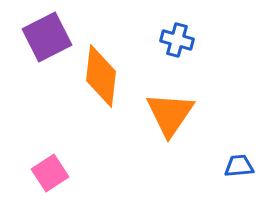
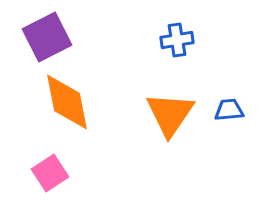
blue cross: rotated 24 degrees counterclockwise
orange diamond: moved 34 px left, 26 px down; rotated 18 degrees counterclockwise
blue trapezoid: moved 10 px left, 56 px up
